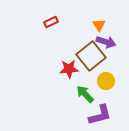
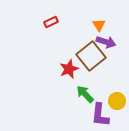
red star: rotated 18 degrees counterclockwise
yellow circle: moved 11 px right, 20 px down
purple L-shape: rotated 110 degrees clockwise
